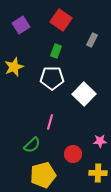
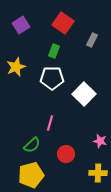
red square: moved 2 px right, 3 px down
green rectangle: moved 2 px left
yellow star: moved 2 px right
pink line: moved 1 px down
pink star: rotated 16 degrees clockwise
red circle: moved 7 px left
yellow pentagon: moved 12 px left
